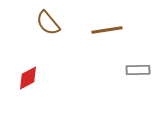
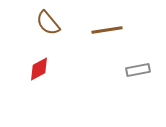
gray rectangle: rotated 10 degrees counterclockwise
red diamond: moved 11 px right, 9 px up
